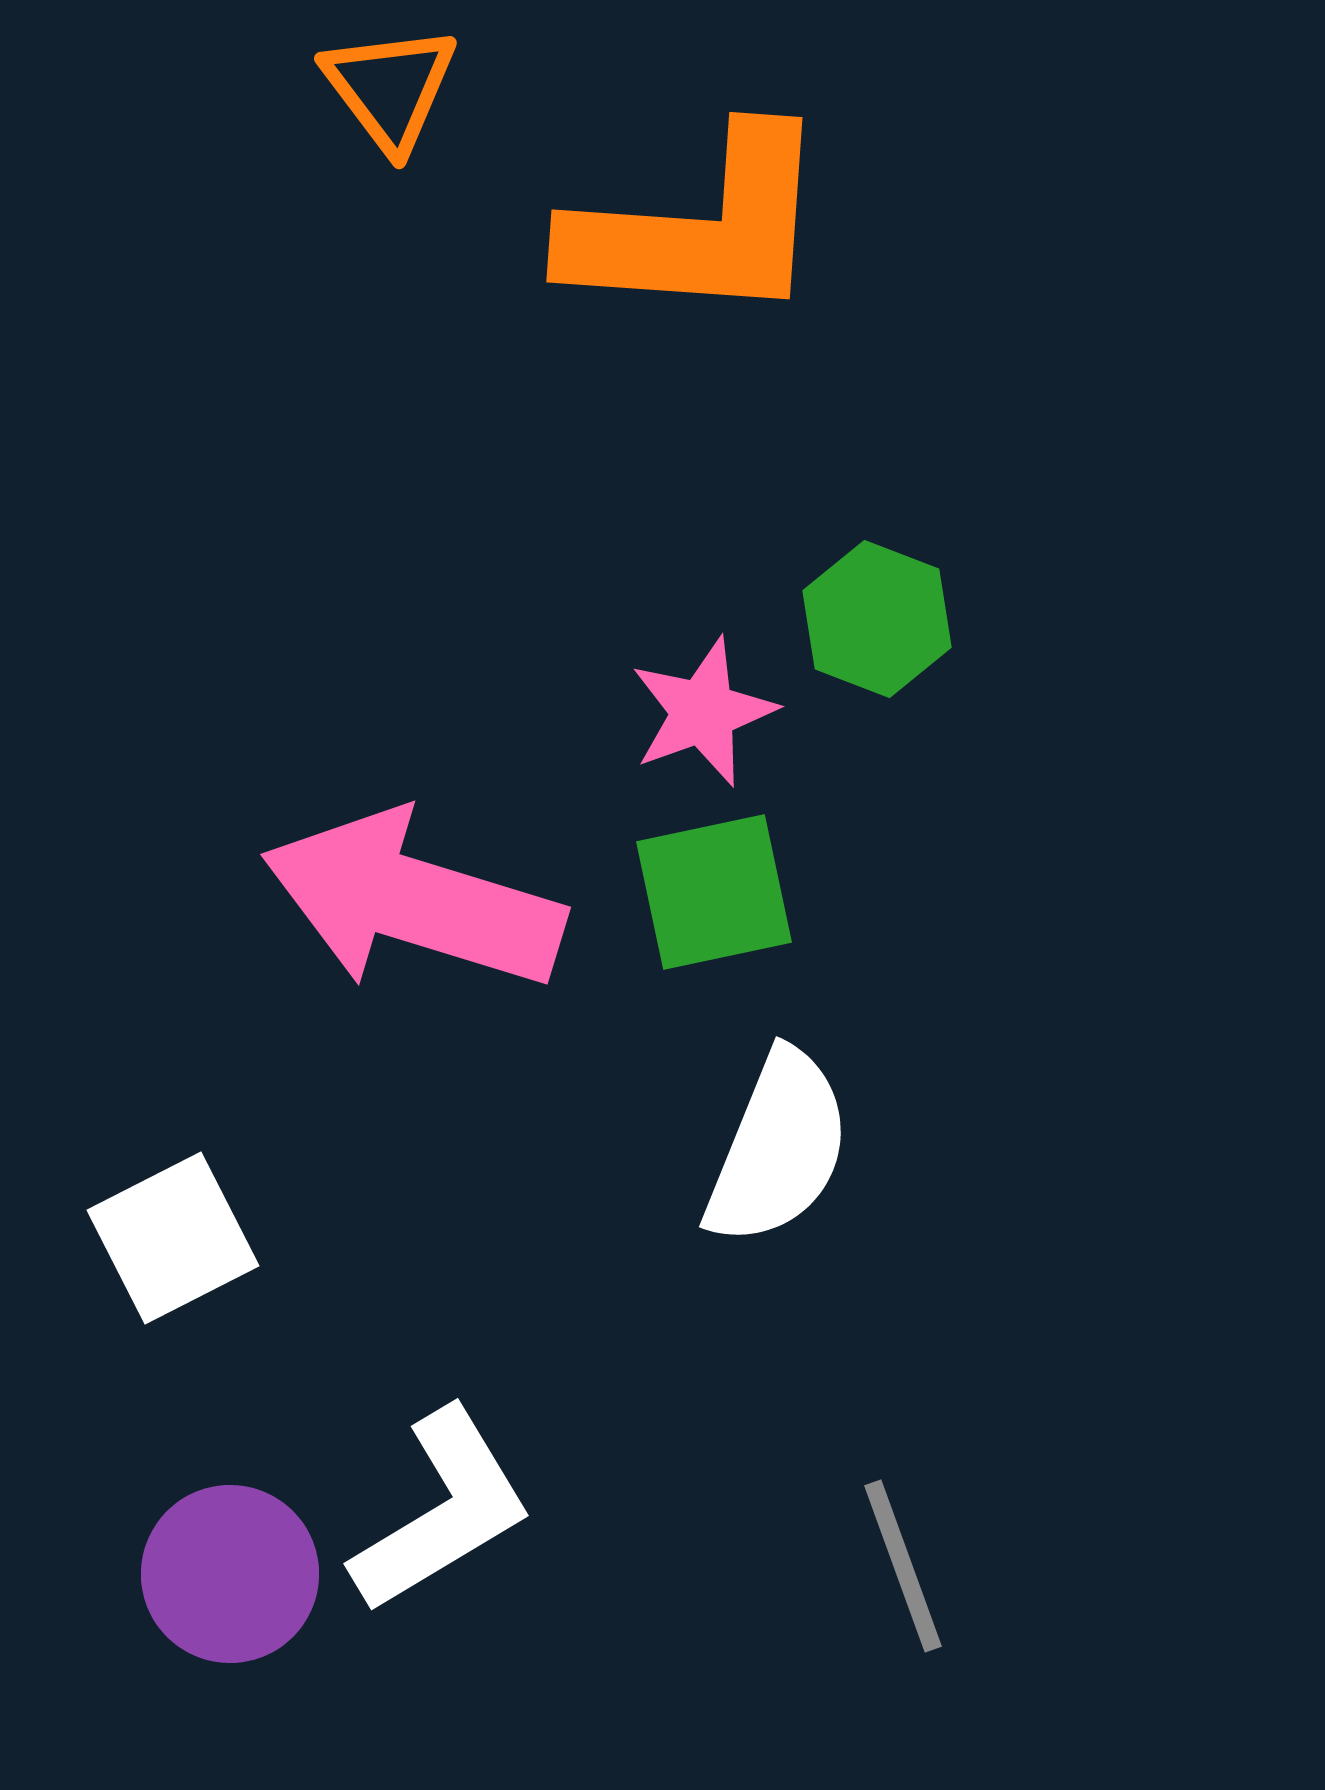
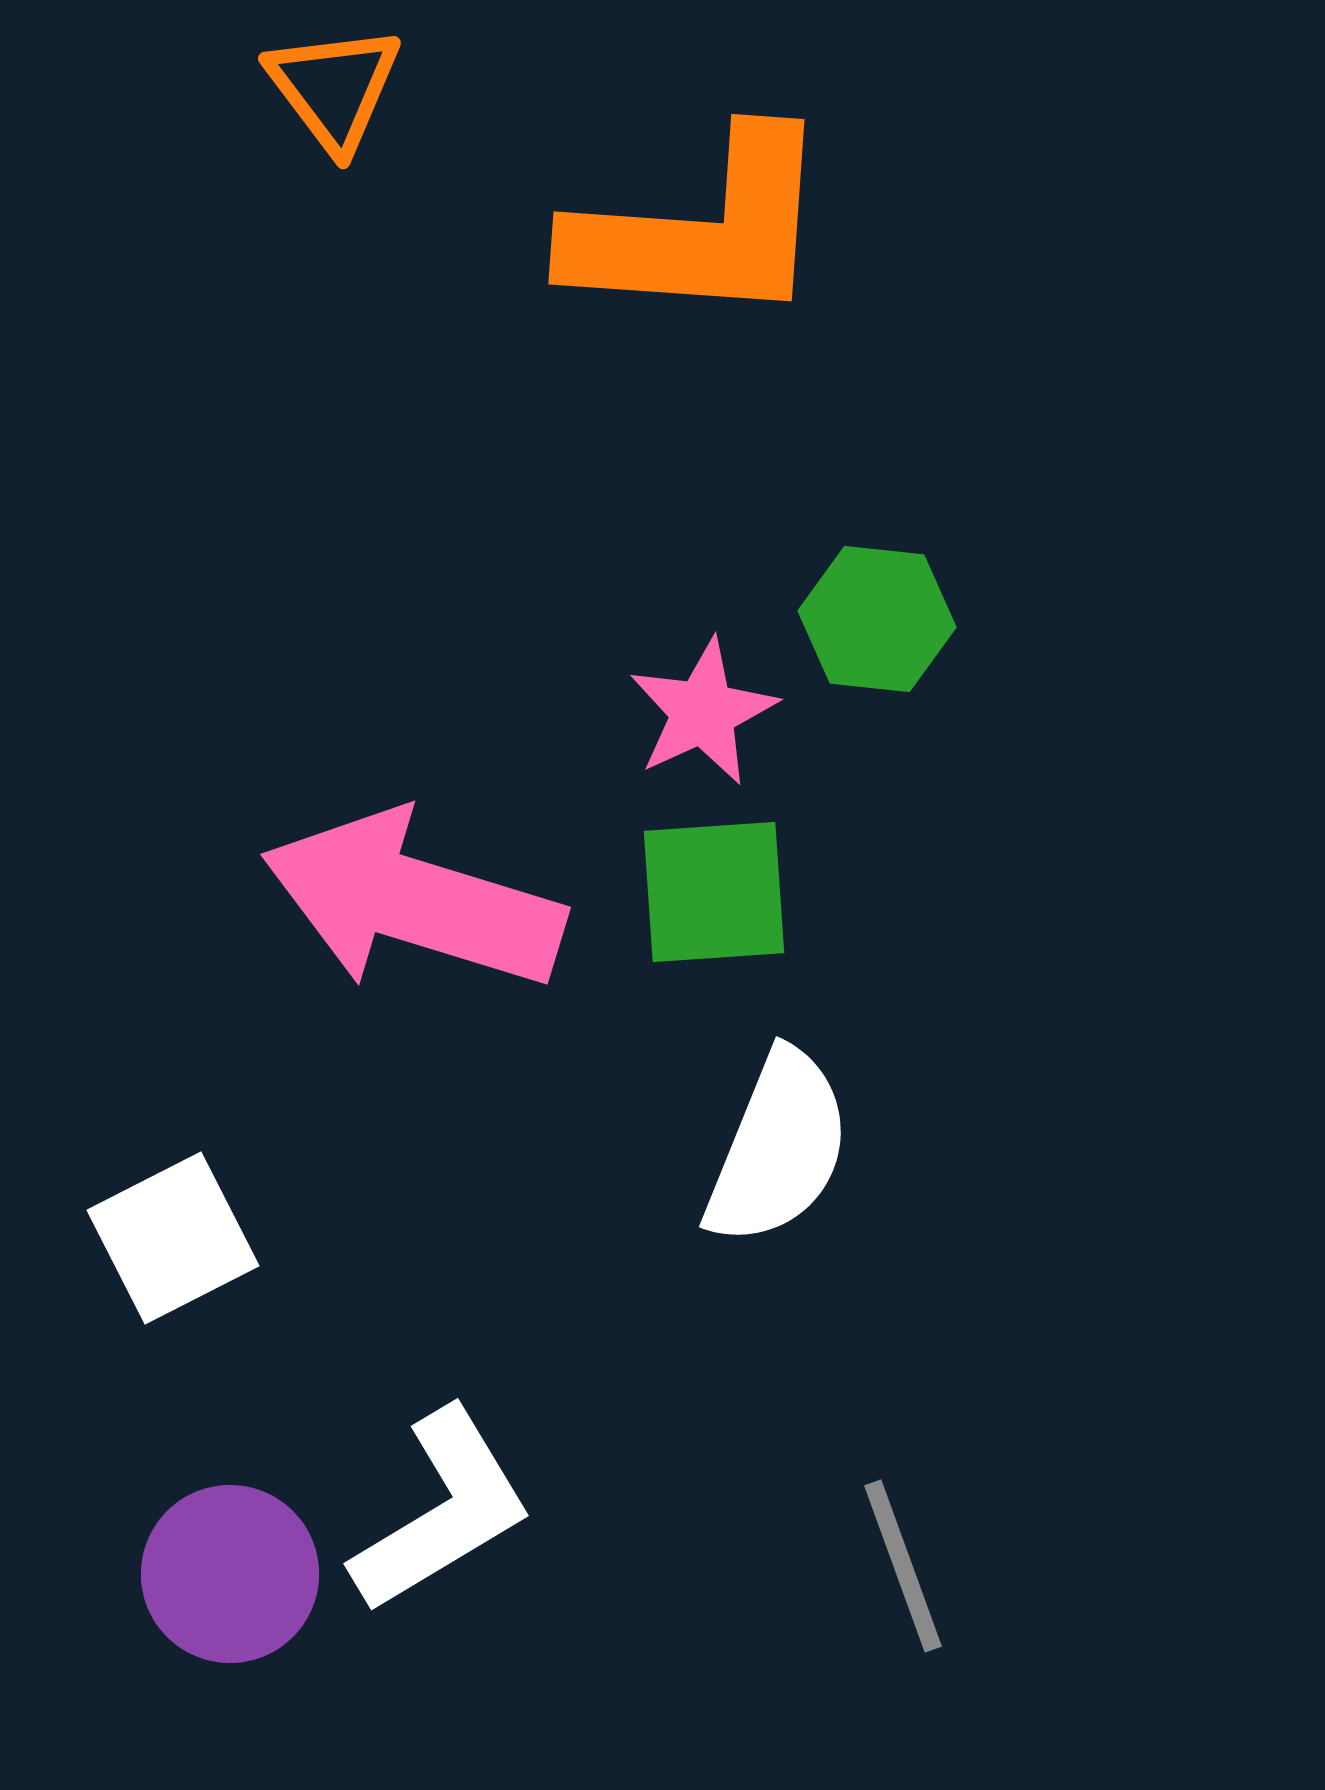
orange triangle: moved 56 px left
orange L-shape: moved 2 px right, 2 px down
green hexagon: rotated 15 degrees counterclockwise
pink star: rotated 5 degrees counterclockwise
green square: rotated 8 degrees clockwise
